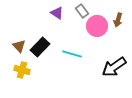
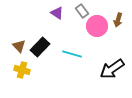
black arrow: moved 2 px left, 2 px down
